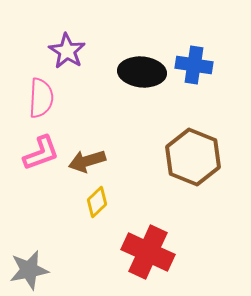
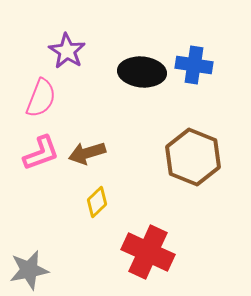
pink semicircle: rotated 18 degrees clockwise
brown arrow: moved 8 px up
